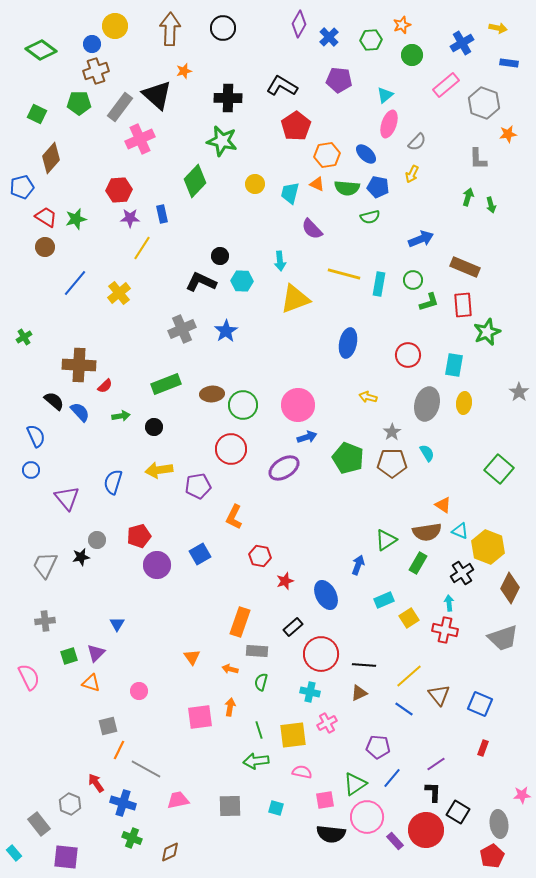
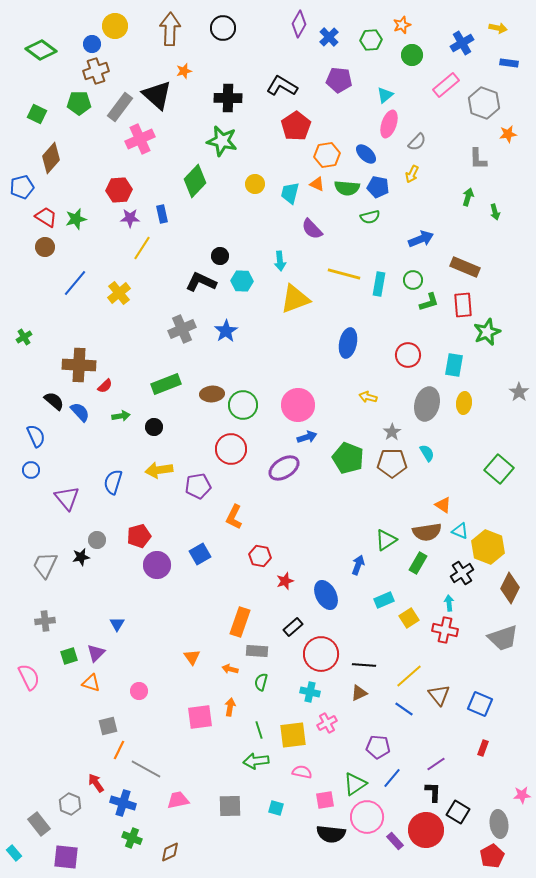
green arrow at (491, 205): moved 4 px right, 7 px down
